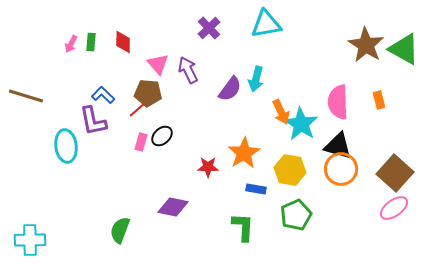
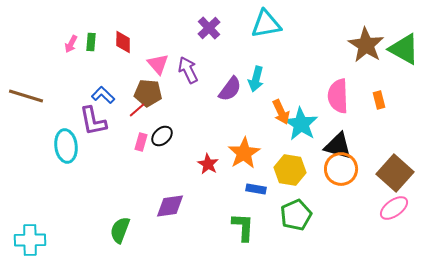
pink semicircle: moved 6 px up
red star: moved 3 px up; rotated 30 degrees clockwise
purple diamond: moved 3 px left, 1 px up; rotated 20 degrees counterclockwise
